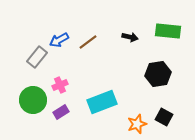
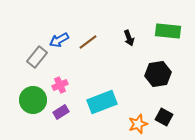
black arrow: moved 1 px left, 1 px down; rotated 56 degrees clockwise
orange star: moved 1 px right
